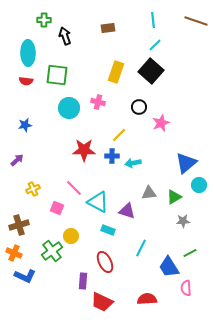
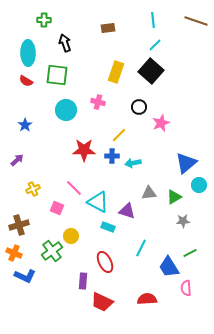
black arrow at (65, 36): moved 7 px down
red semicircle at (26, 81): rotated 24 degrees clockwise
cyan circle at (69, 108): moved 3 px left, 2 px down
blue star at (25, 125): rotated 24 degrees counterclockwise
cyan rectangle at (108, 230): moved 3 px up
